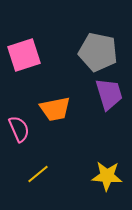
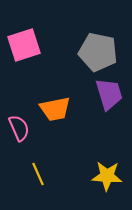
pink square: moved 10 px up
pink semicircle: moved 1 px up
yellow line: rotated 75 degrees counterclockwise
